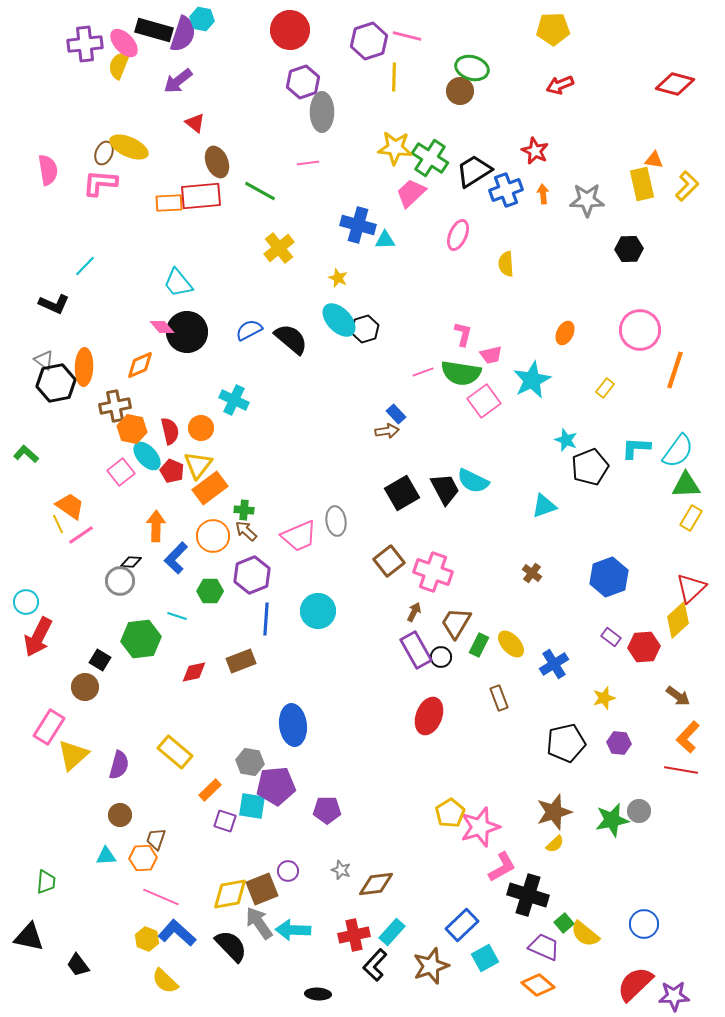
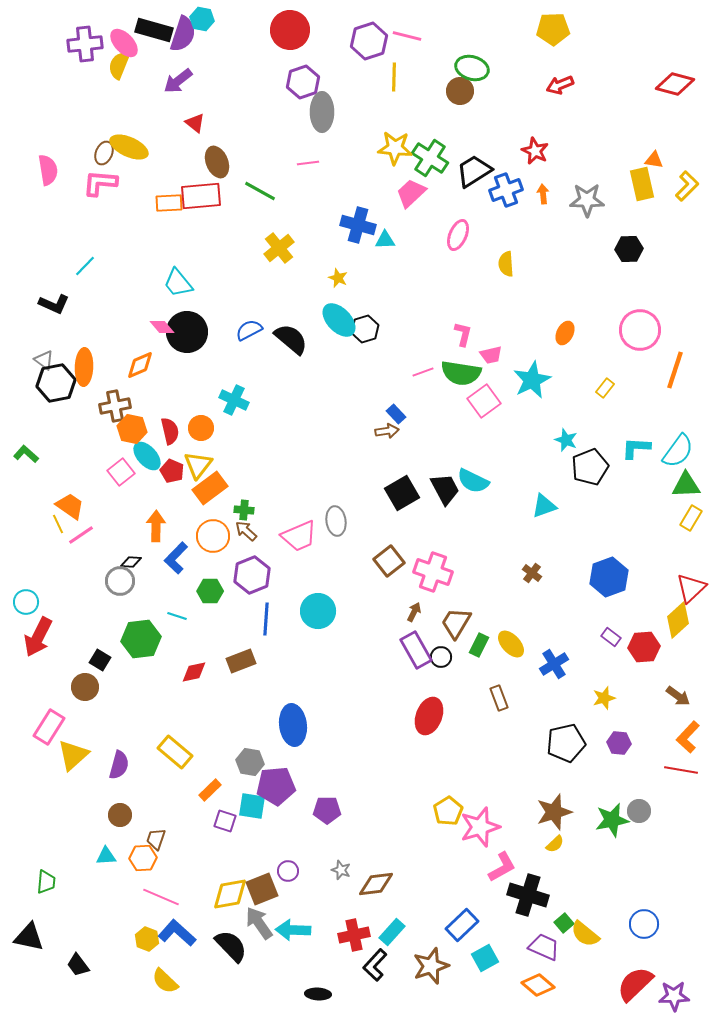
yellow pentagon at (450, 813): moved 2 px left, 2 px up
